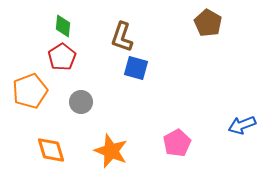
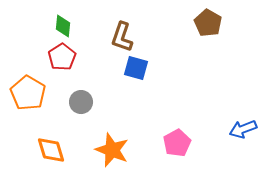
orange pentagon: moved 2 px left, 2 px down; rotated 20 degrees counterclockwise
blue arrow: moved 1 px right, 4 px down
orange star: moved 1 px right, 1 px up
